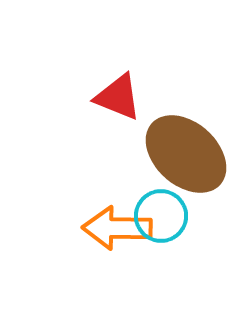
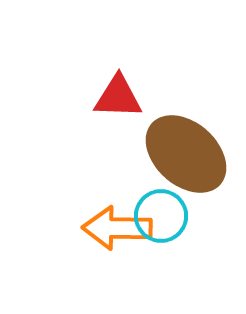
red triangle: rotated 20 degrees counterclockwise
